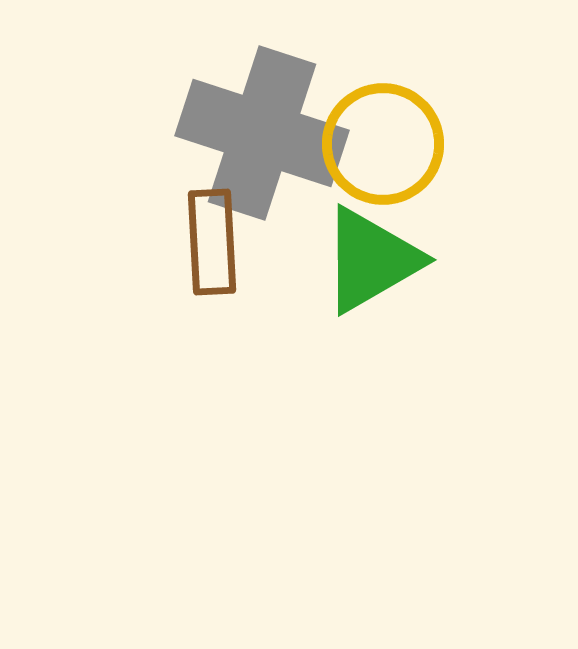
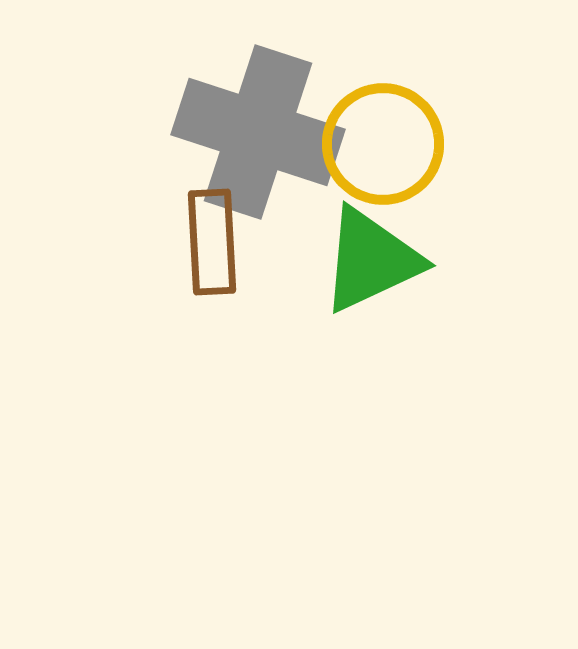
gray cross: moved 4 px left, 1 px up
green triangle: rotated 5 degrees clockwise
